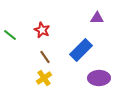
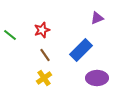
purple triangle: rotated 24 degrees counterclockwise
red star: rotated 28 degrees clockwise
brown line: moved 2 px up
purple ellipse: moved 2 px left
